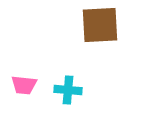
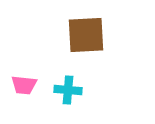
brown square: moved 14 px left, 10 px down
